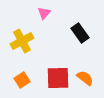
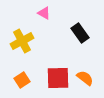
pink triangle: rotated 40 degrees counterclockwise
